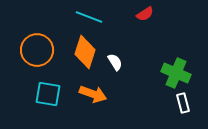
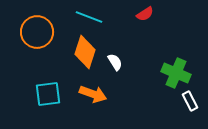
orange circle: moved 18 px up
cyan square: rotated 16 degrees counterclockwise
white rectangle: moved 7 px right, 2 px up; rotated 12 degrees counterclockwise
